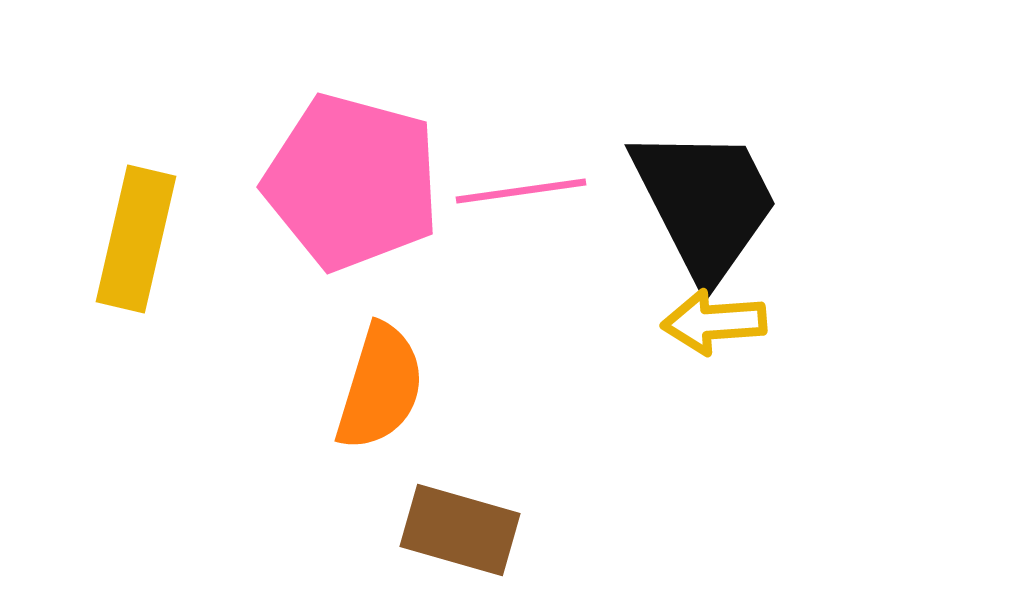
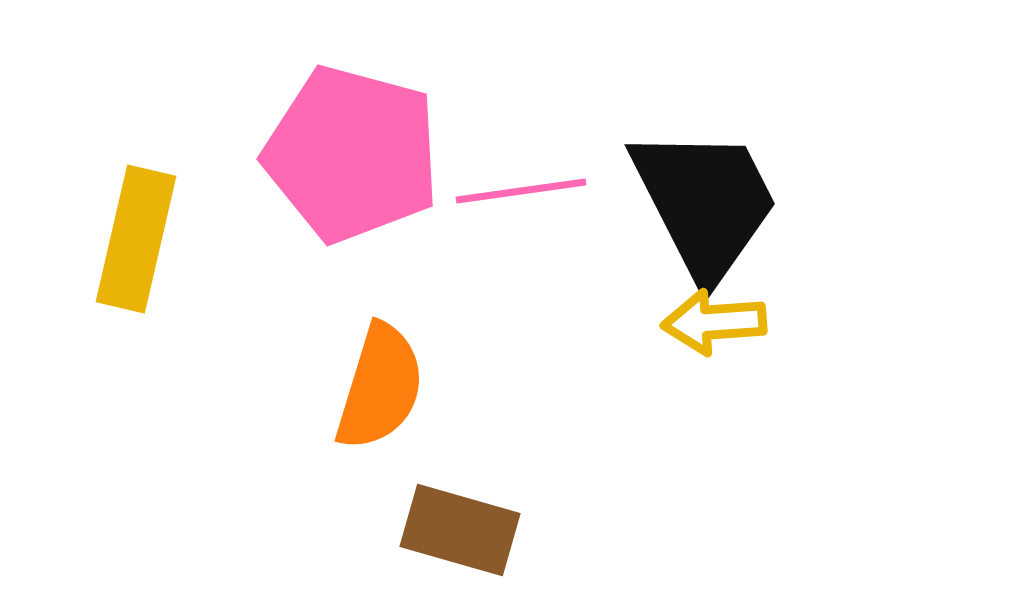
pink pentagon: moved 28 px up
